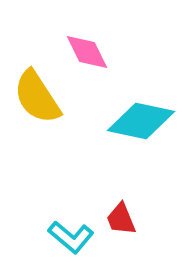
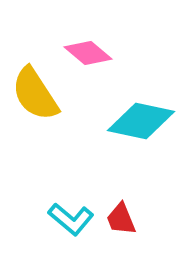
pink diamond: moved 1 px right, 1 px down; rotated 24 degrees counterclockwise
yellow semicircle: moved 2 px left, 3 px up
cyan L-shape: moved 18 px up
